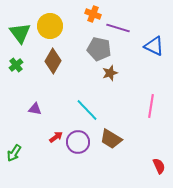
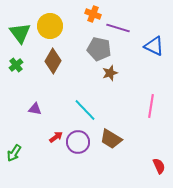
cyan line: moved 2 px left
